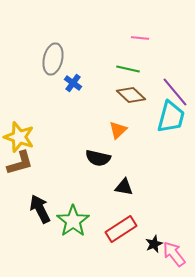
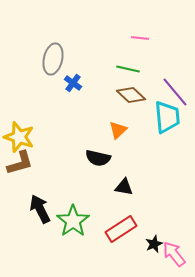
cyan trapezoid: moved 4 px left; rotated 20 degrees counterclockwise
